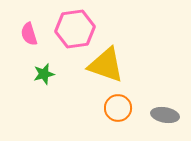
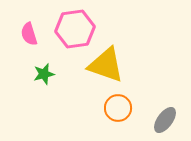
gray ellipse: moved 5 px down; rotated 64 degrees counterclockwise
